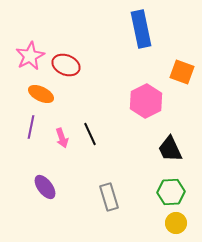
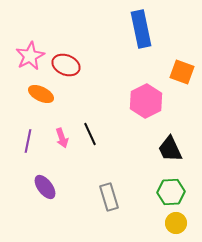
purple line: moved 3 px left, 14 px down
